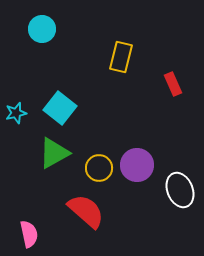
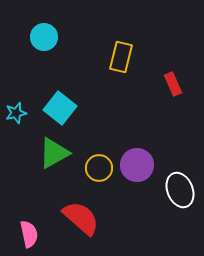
cyan circle: moved 2 px right, 8 px down
red semicircle: moved 5 px left, 7 px down
